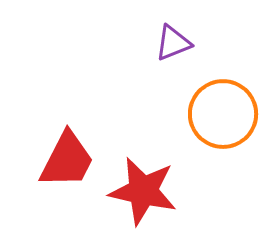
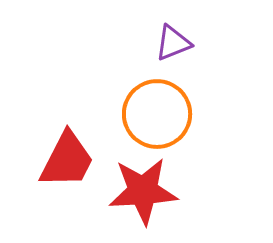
orange circle: moved 66 px left
red star: rotated 16 degrees counterclockwise
